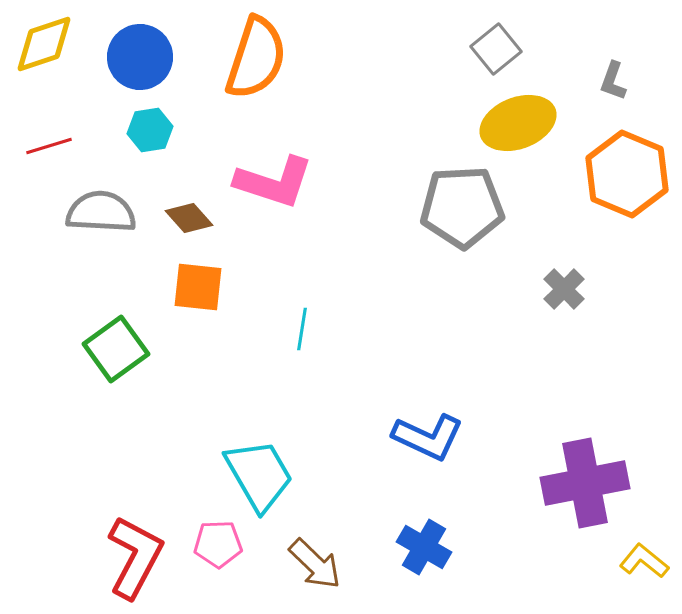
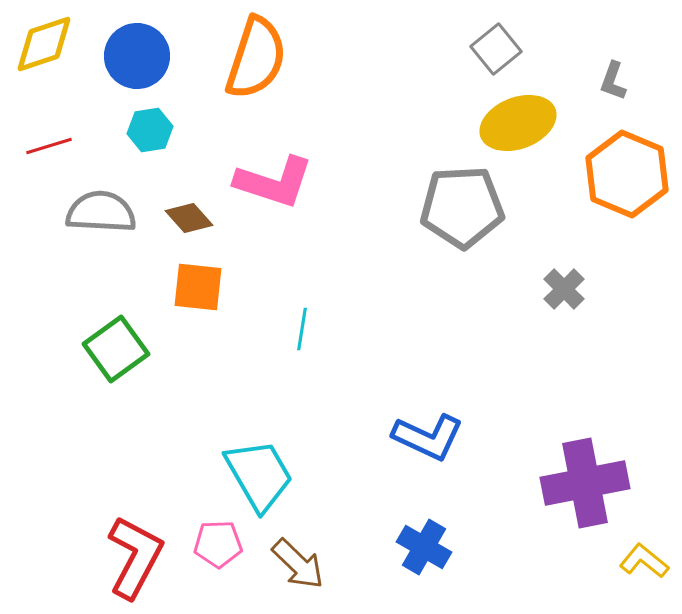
blue circle: moved 3 px left, 1 px up
brown arrow: moved 17 px left
